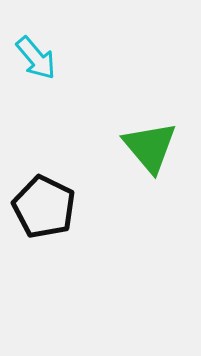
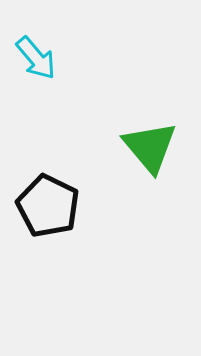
black pentagon: moved 4 px right, 1 px up
